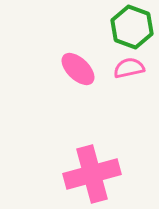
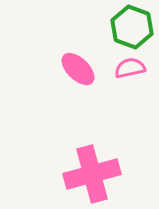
pink semicircle: moved 1 px right
